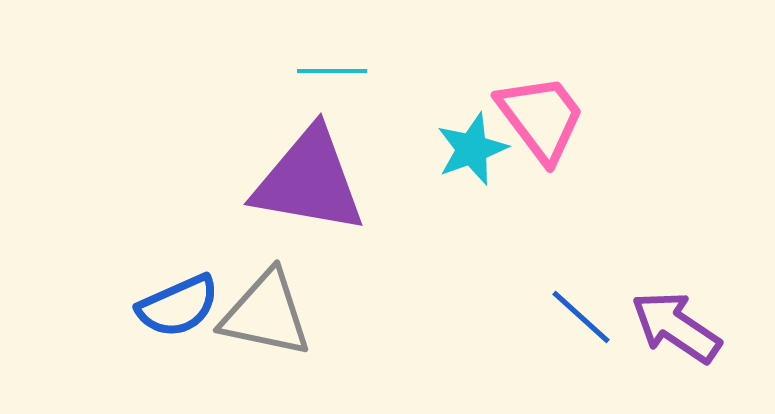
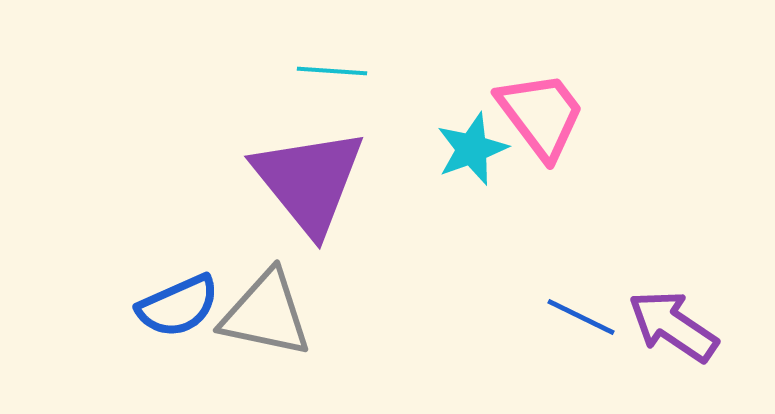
cyan line: rotated 4 degrees clockwise
pink trapezoid: moved 3 px up
purple triangle: rotated 41 degrees clockwise
blue line: rotated 16 degrees counterclockwise
purple arrow: moved 3 px left, 1 px up
